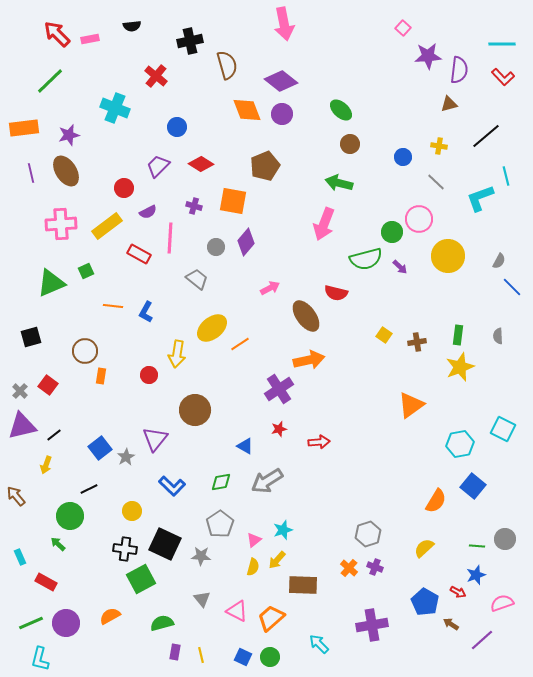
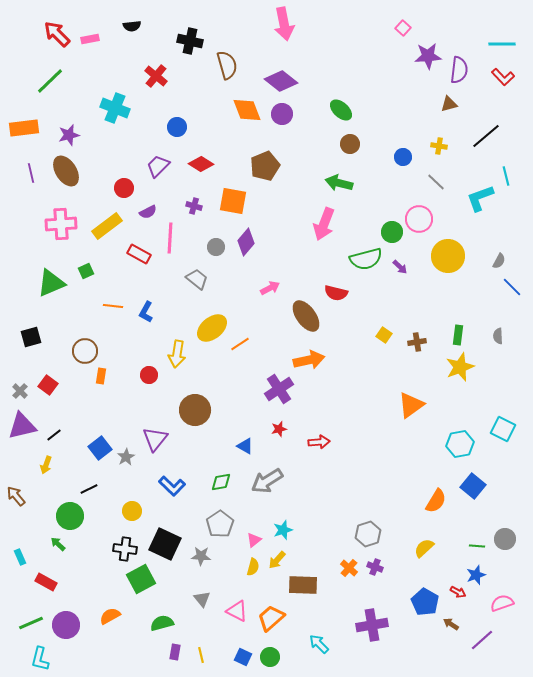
black cross at (190, 41): rotated 25 degrees clockwise
purple circle at (66, 623): moved 2 px down
